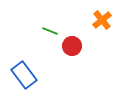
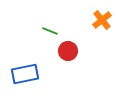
red circle: moved 4 px left, 5 px down
blue rectangle: moved 1 px right, 1 px up; rotated 64 degrees counterclockwise
